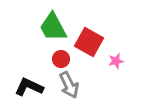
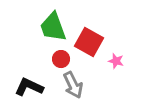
green trapezoid: rotated 8 degrees clockwise
pink star: rotated 28 degrees clockwise
gray arrow: moved 4 px right
